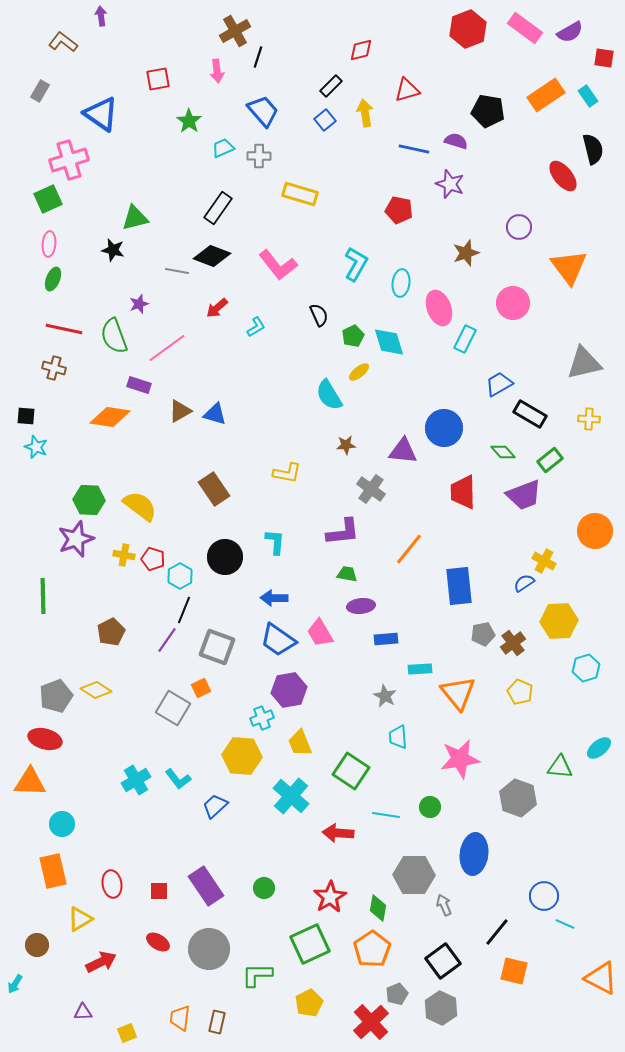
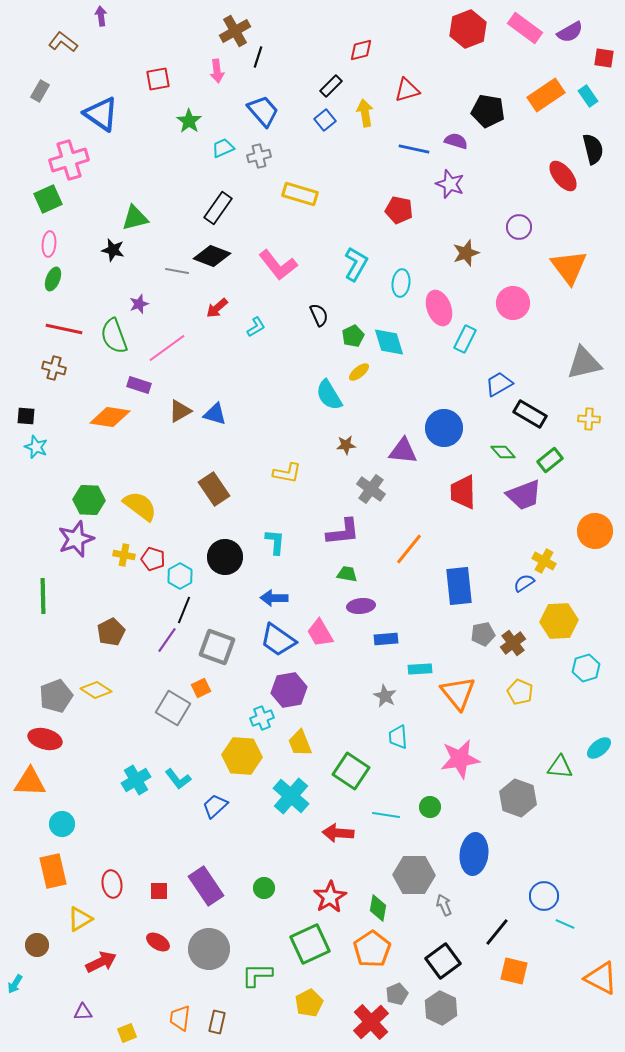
gray cross at (259, 156): rotated 15 degrees counterclockwise
